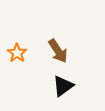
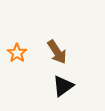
brown arrow: moved 1 px left, 1 px down
